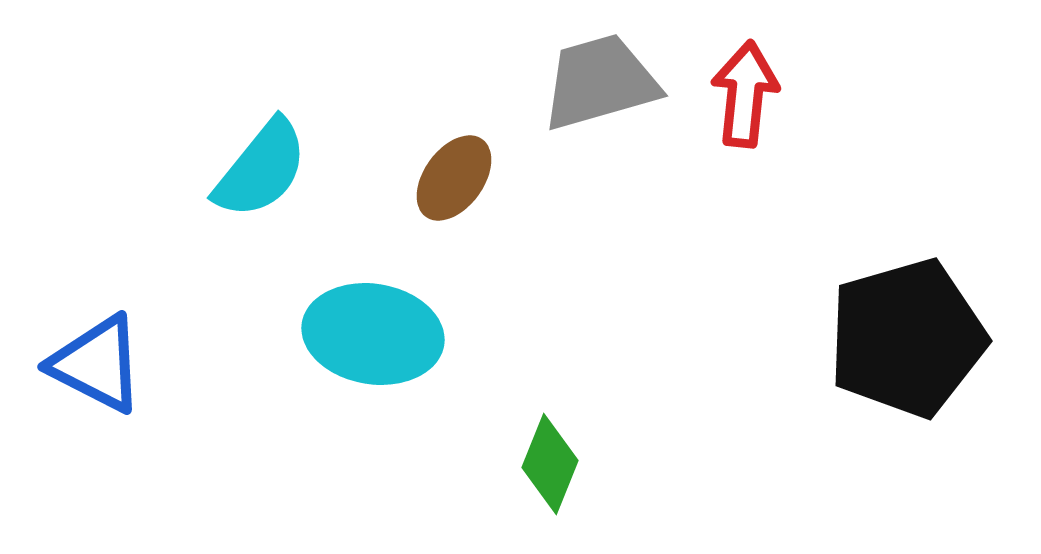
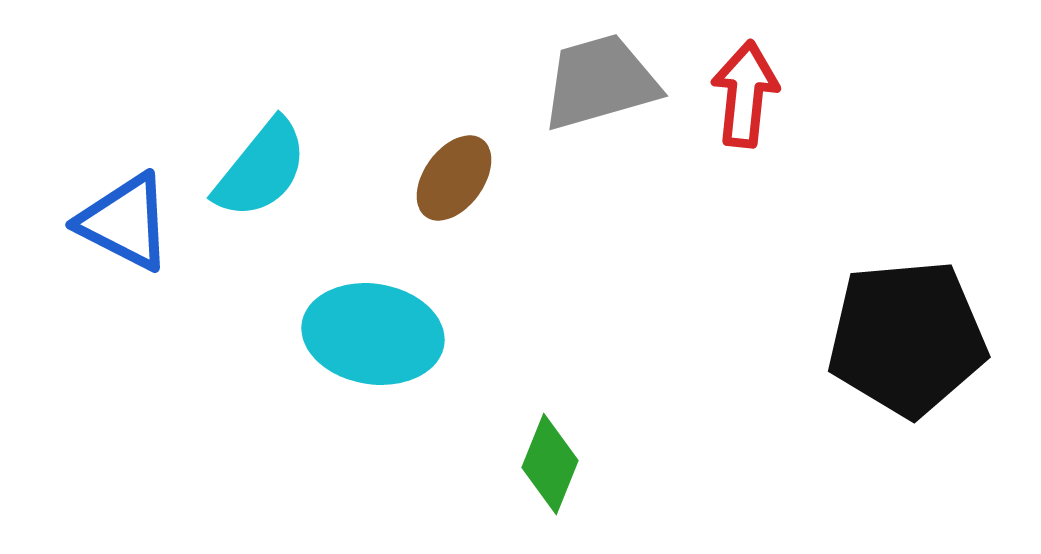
black pentagon: rotated 11 degrees clockwise
blue triangle: moved 28 px right, 142 px up
